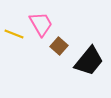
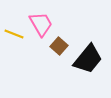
black trapezoid: moved 1 px left, 2 px up
